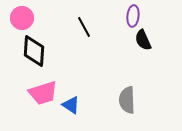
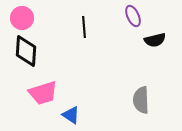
purple ellipse: rotated 30 degrees counterclockwise
black line: rotated 25 degrees clockwise
black semicircle: moved 12 px right; rotated 80 degrees counterclockwise
black diamond: moved 8 px left
gray semicircle: moved 14 px right
blue triangle: moved 10 px down
